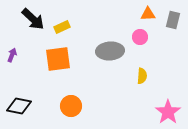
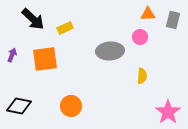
yellow rectangle: moved 3 px right, 1 px down
orange square: moved 13 px left
